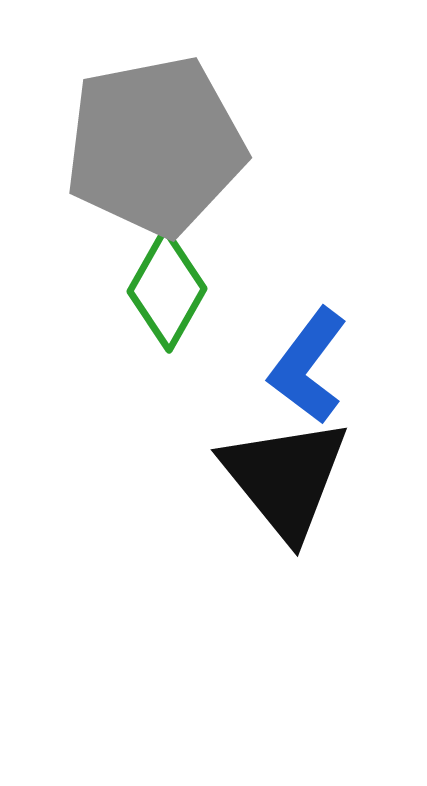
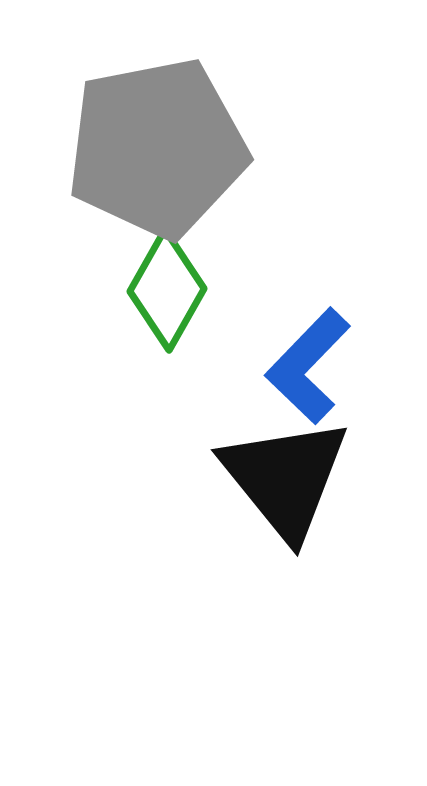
gray pentagon: moved 2 px right, 2 px down
blue L-shape: rotated 7 degrees clockwise
